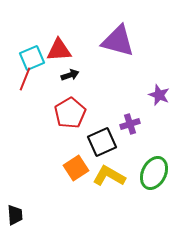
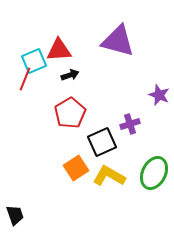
cyan square: moved 2 px right, 3 px down
black trapezoid: rotated 15 degrees counterclockwise
